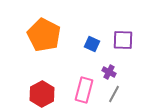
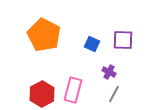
pink rectangle: moved 11 px left
